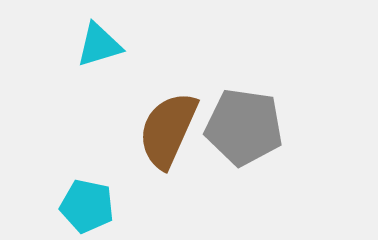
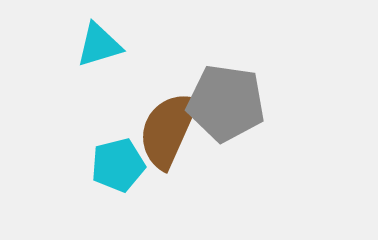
gray pentagon: moved 18 px left, 24 px up
cyan pentagon: moved 31 px right, 41 px up; rotated 26 degrees counterclockwise
